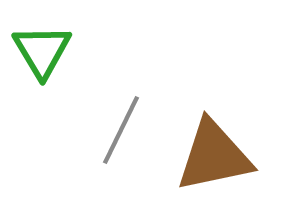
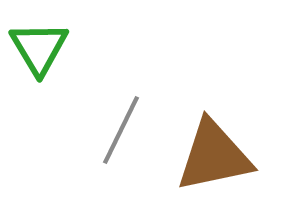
green triangle: moved 3 px left, 3 px up
